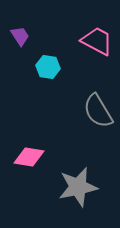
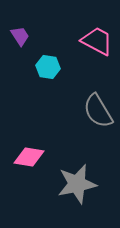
gray star: moved 1 px left, 3 px up
